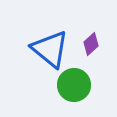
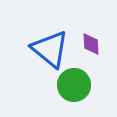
purple diamond: rotated 50 degrees counterclockwise
